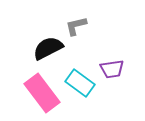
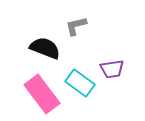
black semicircle: moved 3 px left; rotated 48 degrees clockwise
pink rectangle: moved 1 px down
